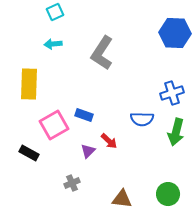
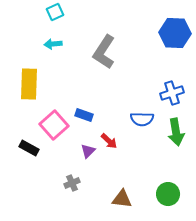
gray L-shape: moved 2 px right, 1 px up
pink square: rotated 12 degrees counterclockwise
green arrow: rotated 24 degrees counterclockwise
black rectangle: moved 5 px up
